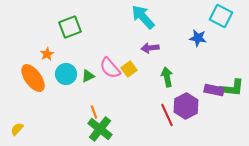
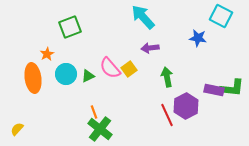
orange ellipse: rotated 28 degrees clockwise
